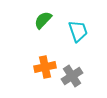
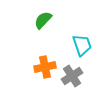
cyan trapezoid: moved 4 px right, 14 px down
